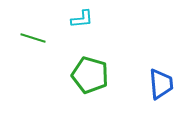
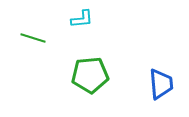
green pentagon: rotated 21 degrees counterclockwise
